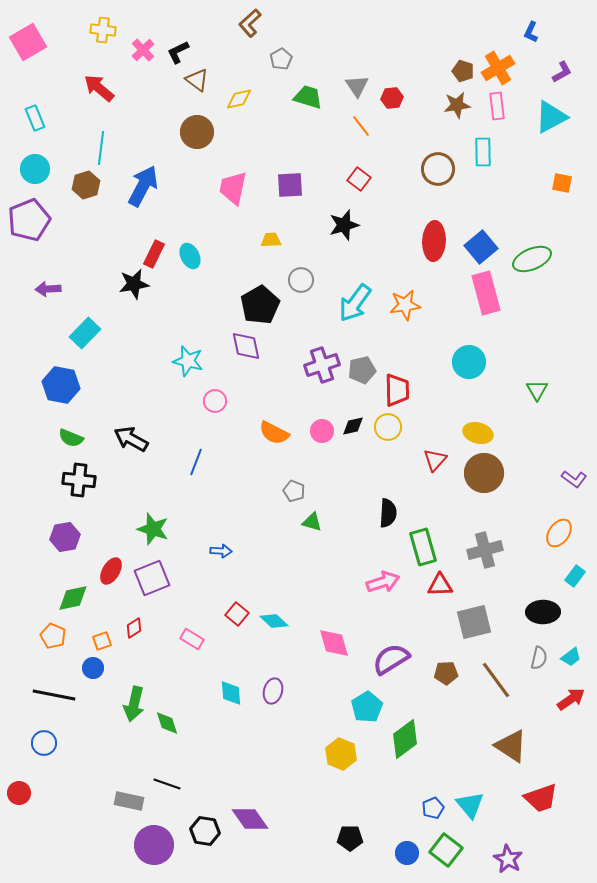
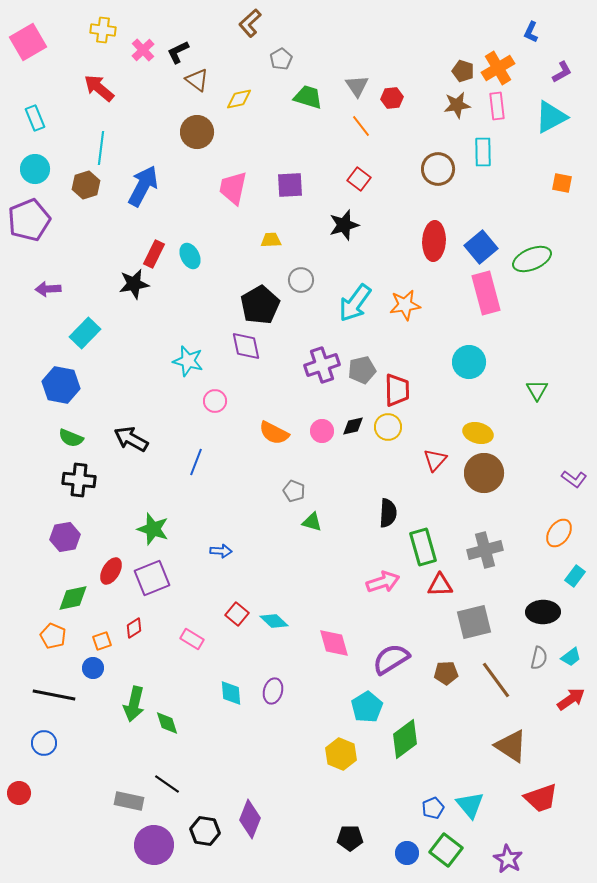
black line at (167, 784): rotated 16 degrees clockwise
purple diamond at (250, 819): rotated 57 degrees clockwise
